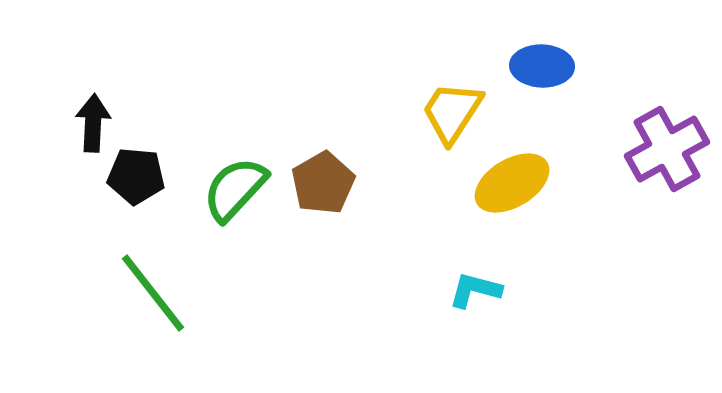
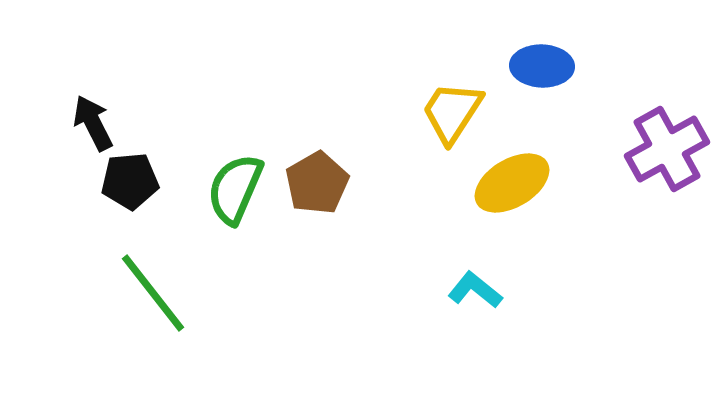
black arrow: rotated 30 degrees counterclockwise
black pentagon: moved 6 px left, 5 px down; rotated 10 degrees counterclockwise
brown pentagon: moved 6 px left
green semicircle: rotated 20 degrees counterclockwise
cyan L-shape: rotated 24 degrees clockwise
